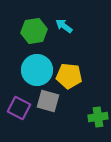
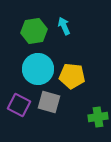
cyan arrow: rotated 30 degrees clockwise
cyan circle: moved 1 px right, 1 px up
yellow pentagon: moved 3 px right
gray square: moved 1 px right, 1 px down
purple square: moved 3 px up
